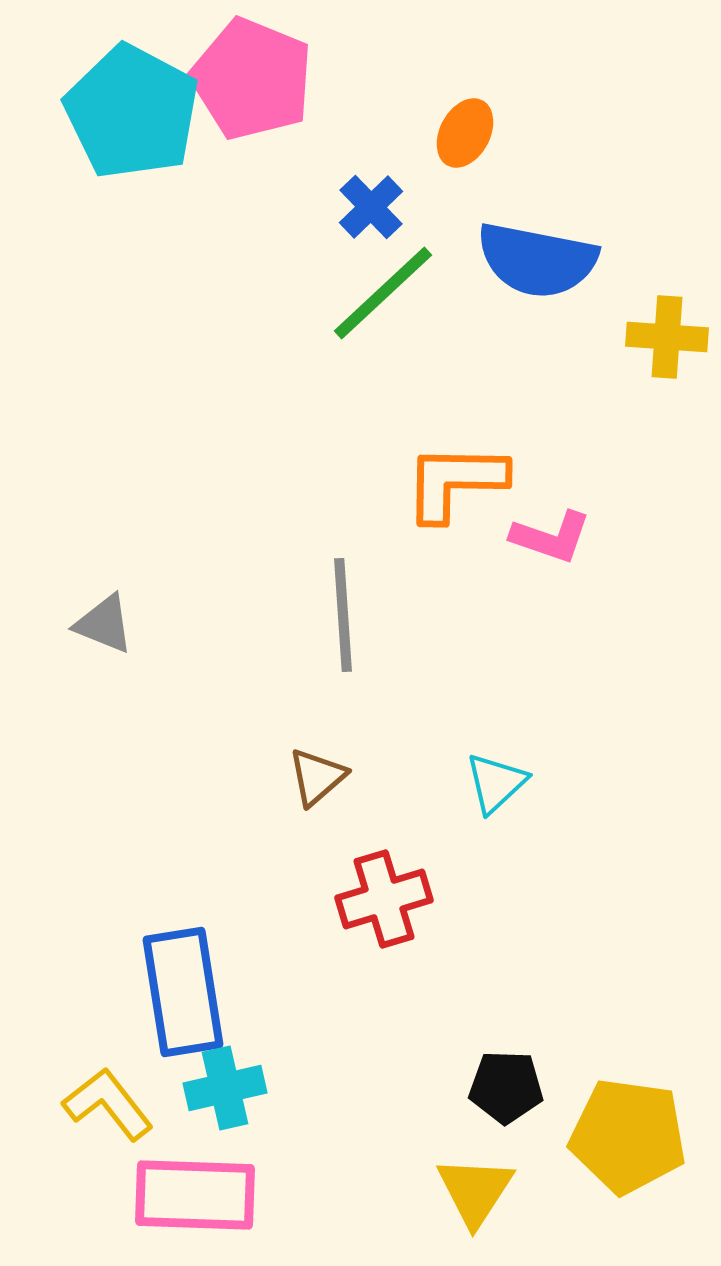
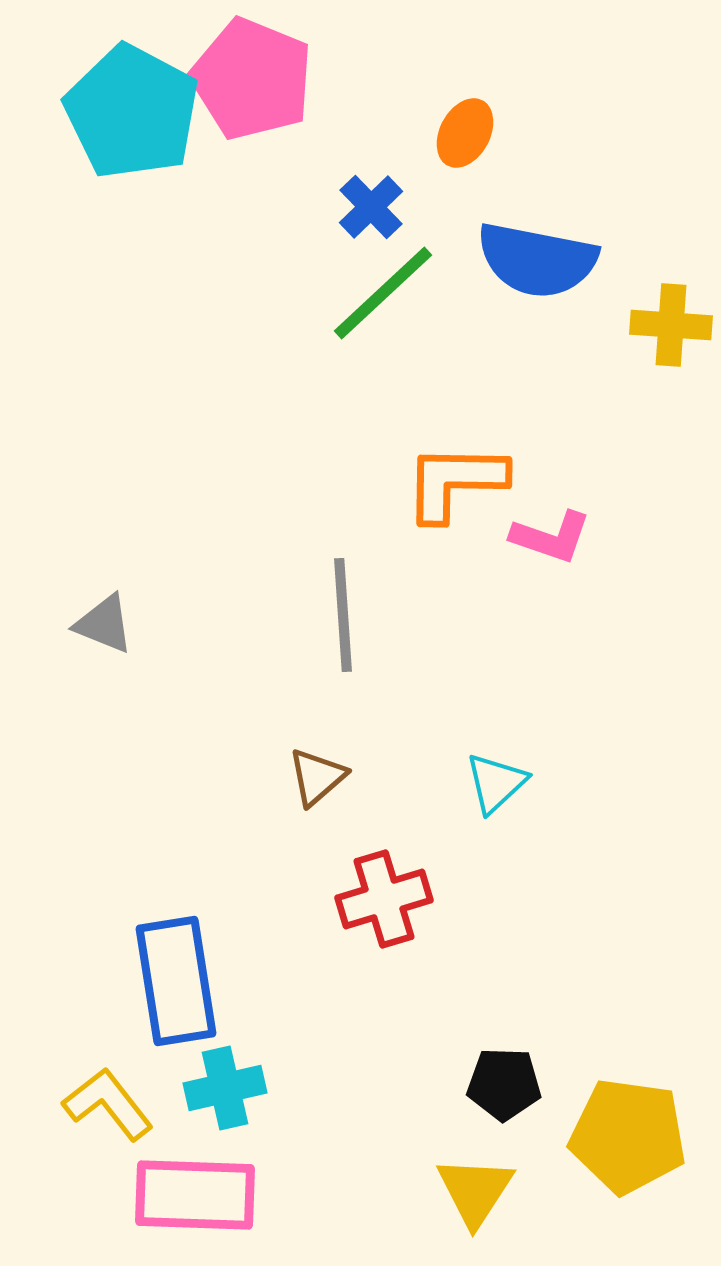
yellow cross: moved 4 px right, 12 px up
blue rectangle: moved 7 px left, 11 px up
black pentagon: moved 2 px left, 3 px up
